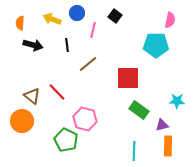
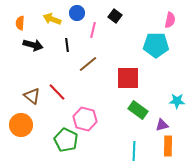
green rectangle: moved 1 px left
orange circle: moved 1 px left, 4 px down
